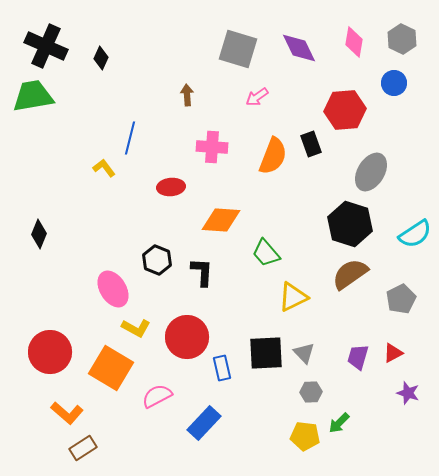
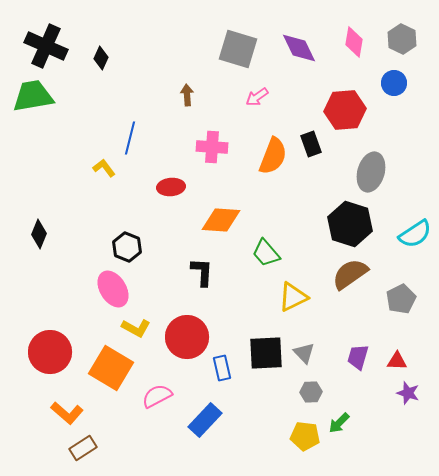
gray ellipse at (371, 172): rotated 15 degrees counterclockwise
black hexagon at (157, 260): moved 30 px left, 13 px up
red triangle at (393, 353): moved 4 px right, 8 px down; rotated 30 degrees clockwise
blue rectangle at (204, 423): moved 1 px right, 3 px up
